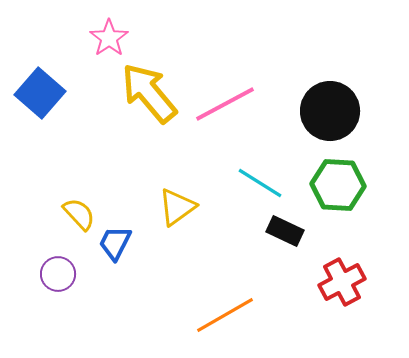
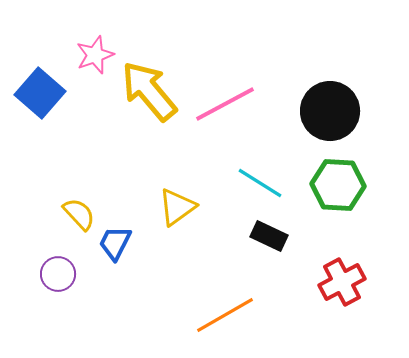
pink star: moved 14 px left, 17 px down; rotated 15 degrees clockwise
yellow arrow: moved 2 px up
black rectangle: moved 16 px left, 5 px down
